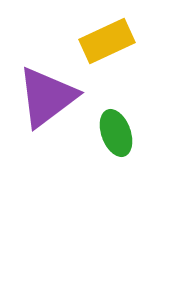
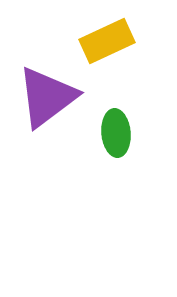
green ellipse: rotated 15 degrees clockwise
